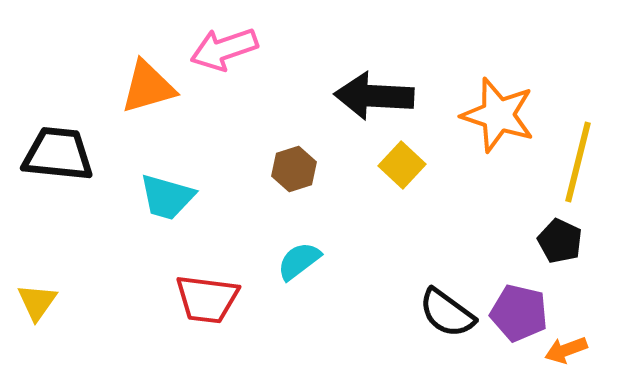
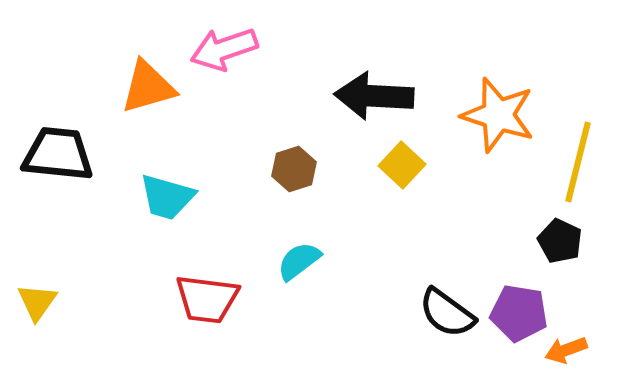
purple pentagon: rotated 4 degrees counterclockwise
